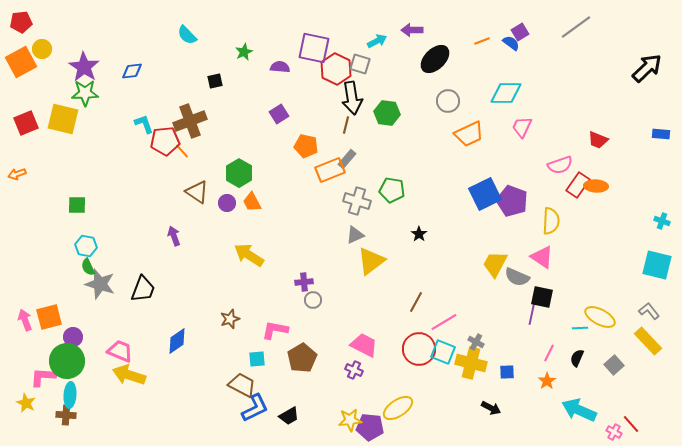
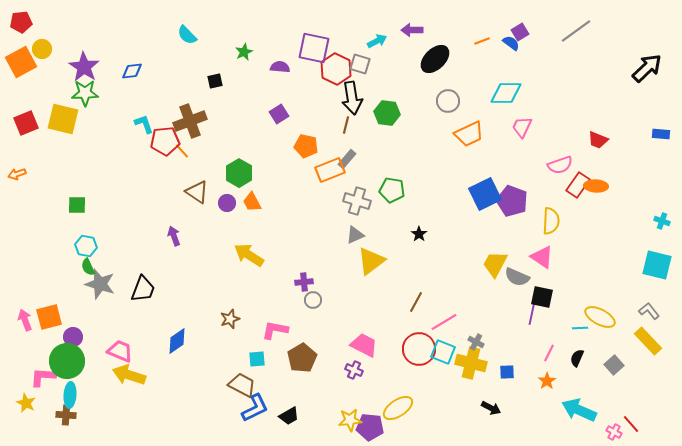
gray line at (576, 27): moved 4 px down
